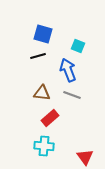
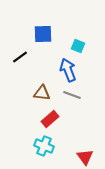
blue square: rotated 18 degrees counterclockwise
black line: moved 18 px left, 1 px down; rotated 21 degrees counterclockwise
red rectangle: moved 1 px down
cyan cross: rotated 18 degrees clockwise
